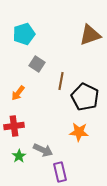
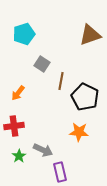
gray square: moved 5 px right
